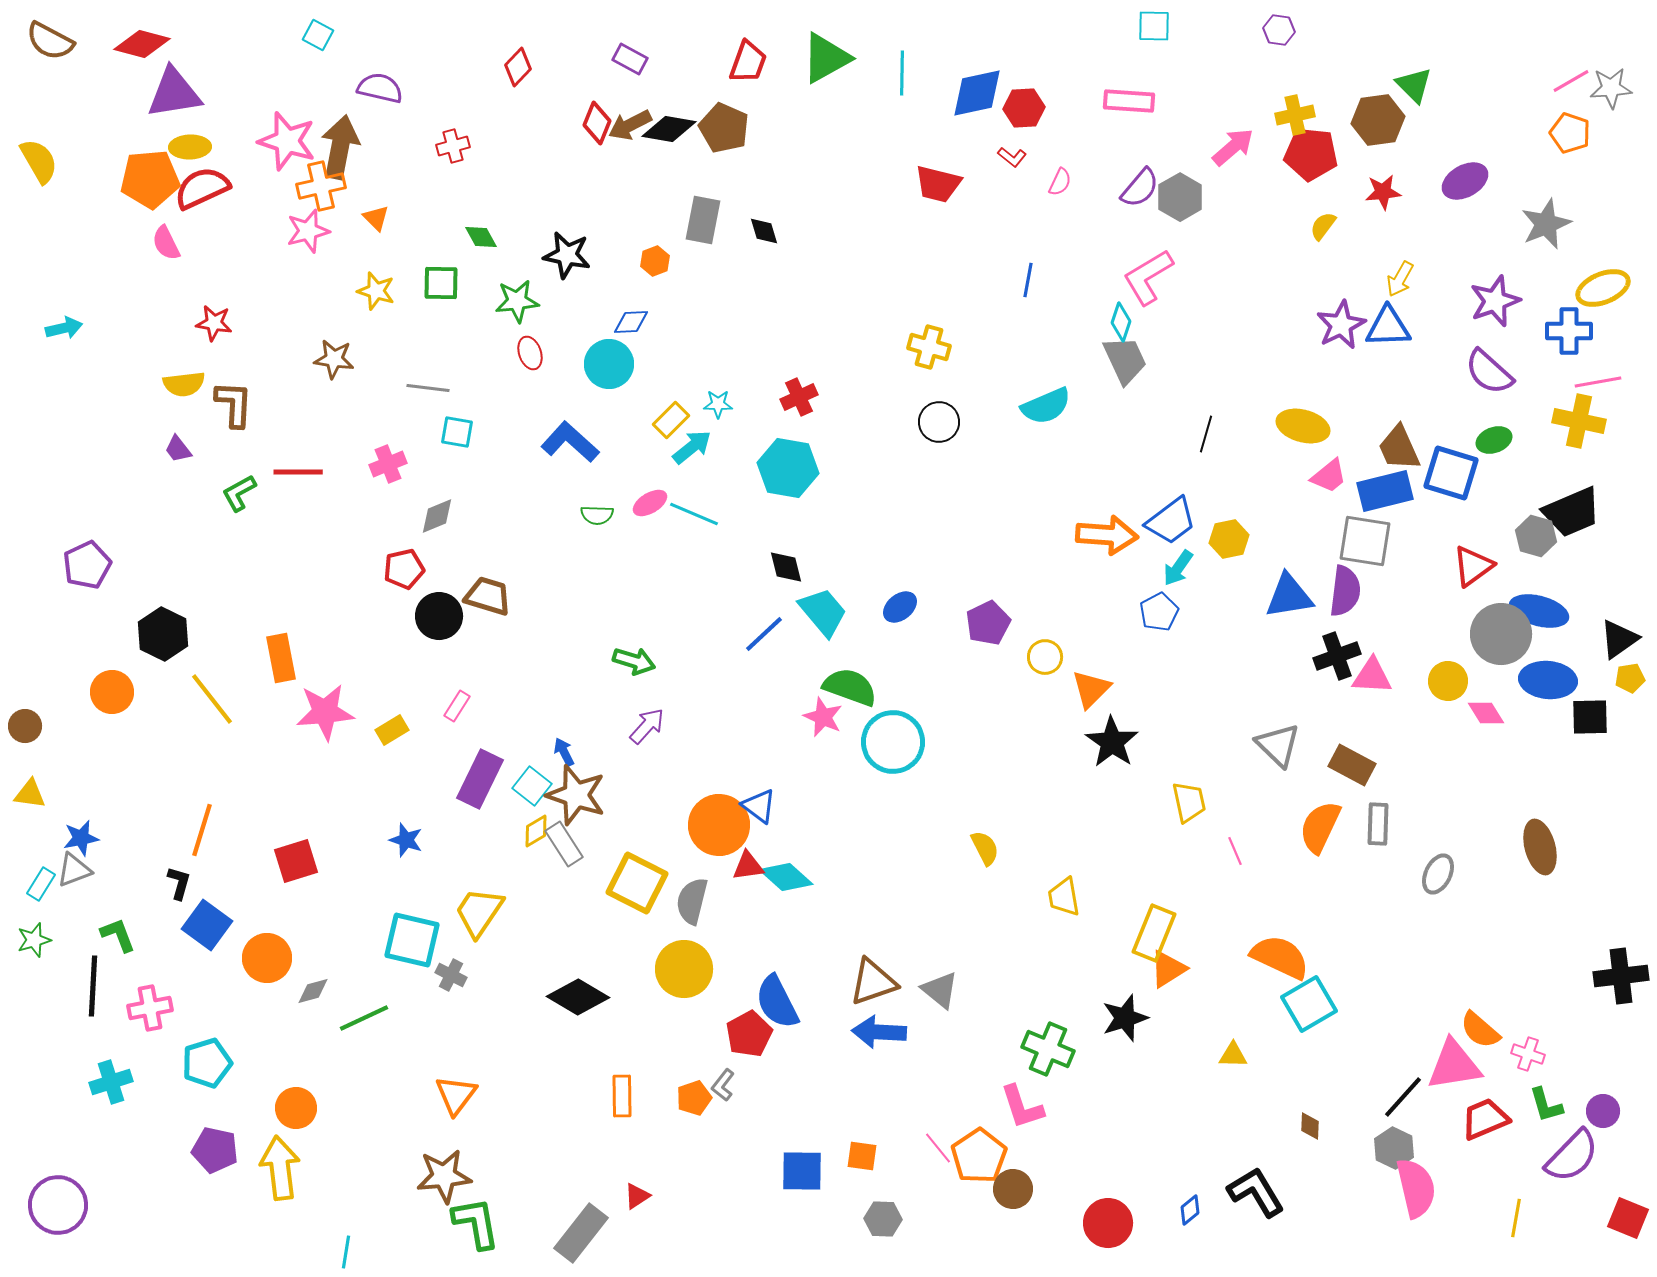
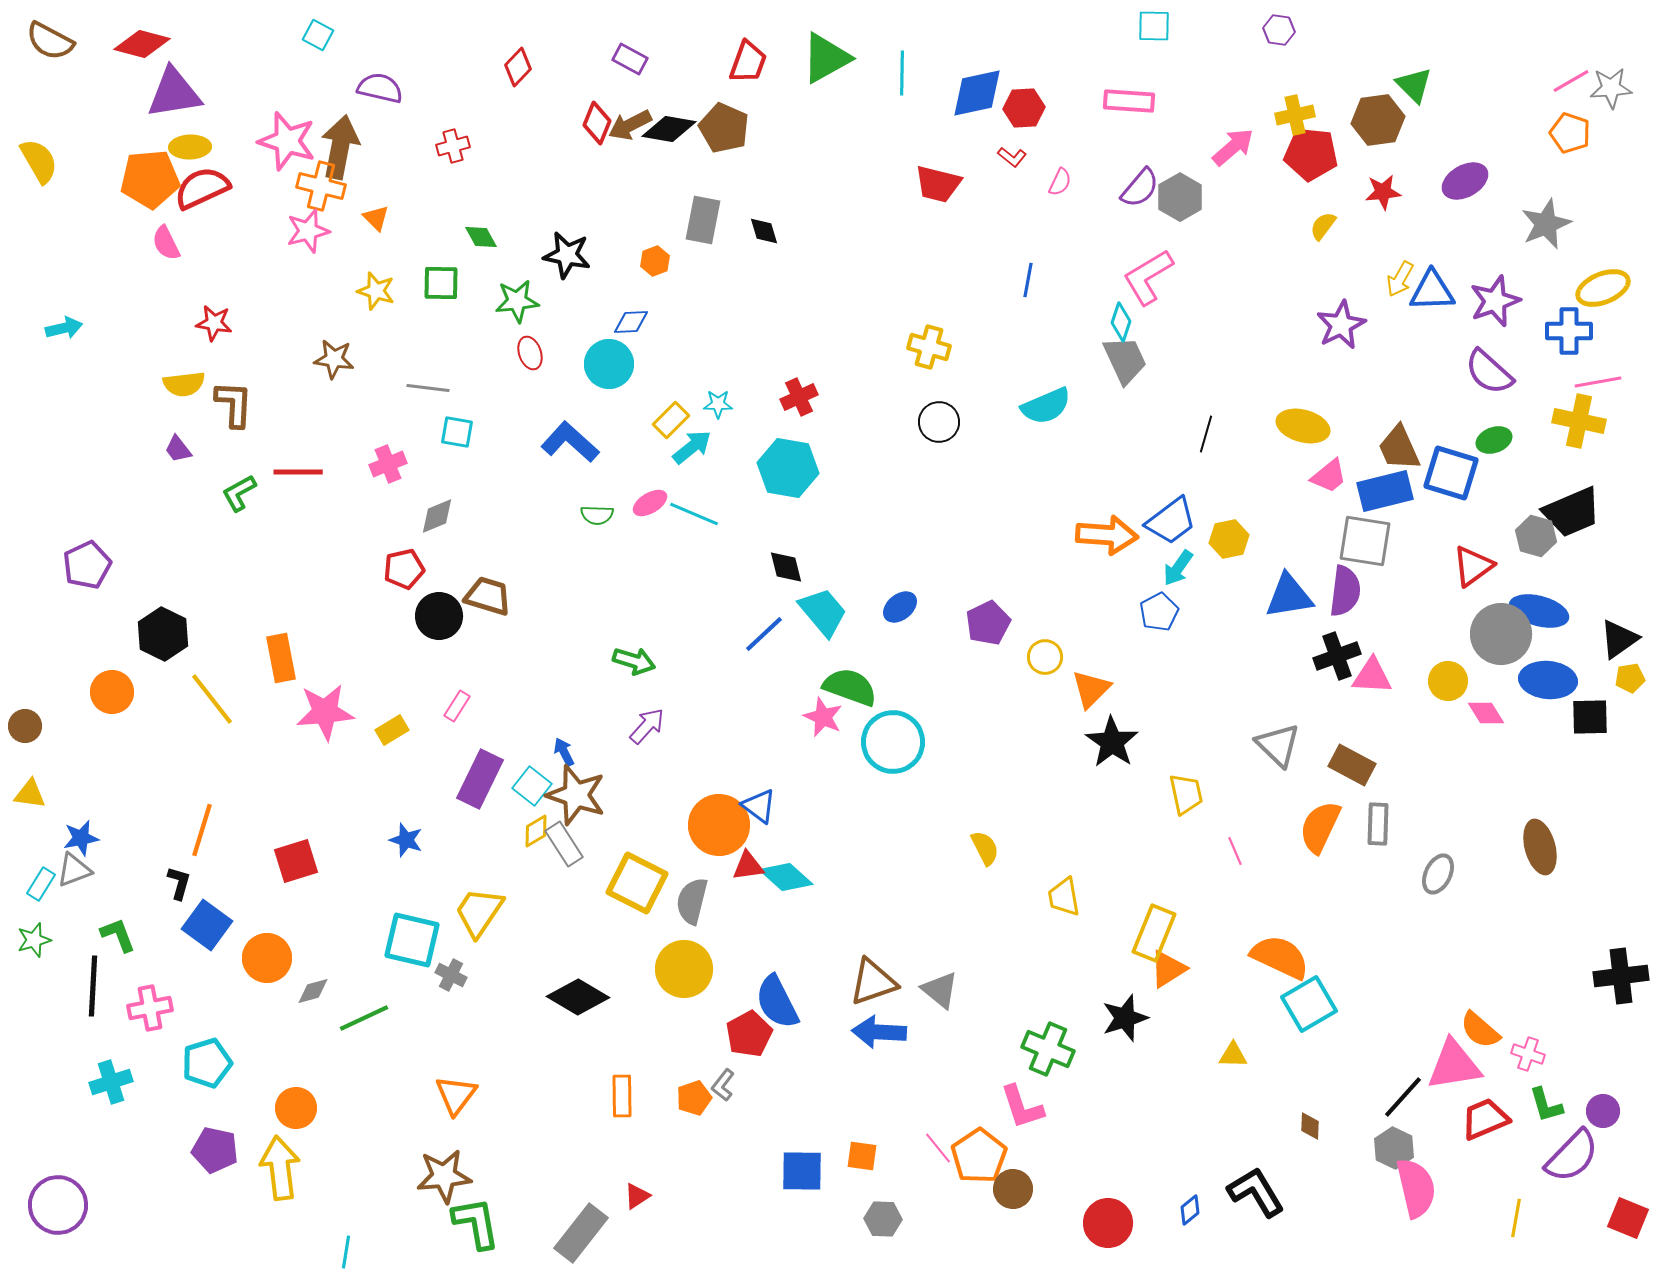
orange cross at (321, 186): rotated 27 degrees clockwise
blue triangle at (1388, 327): moved 44 px right, 36 px up
yellow trapezoid at (1189, 802): moved 3 px left, 8 px up
